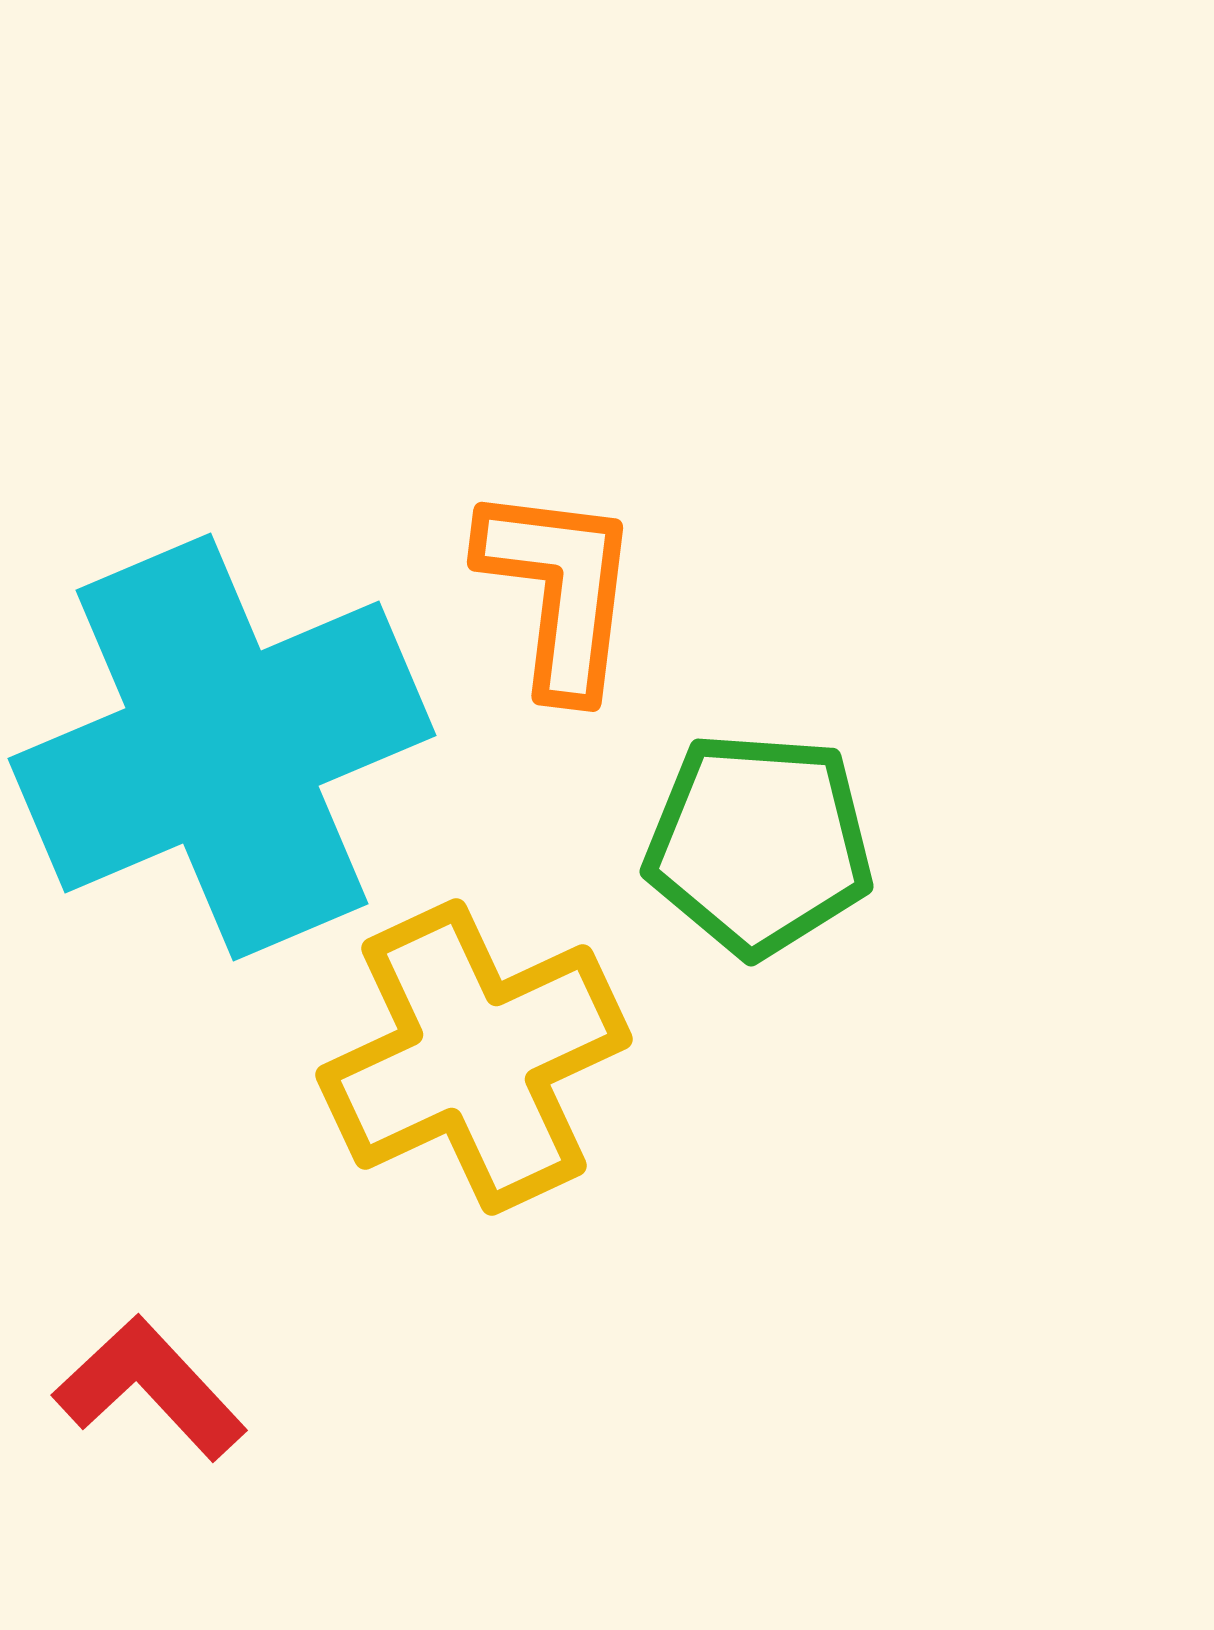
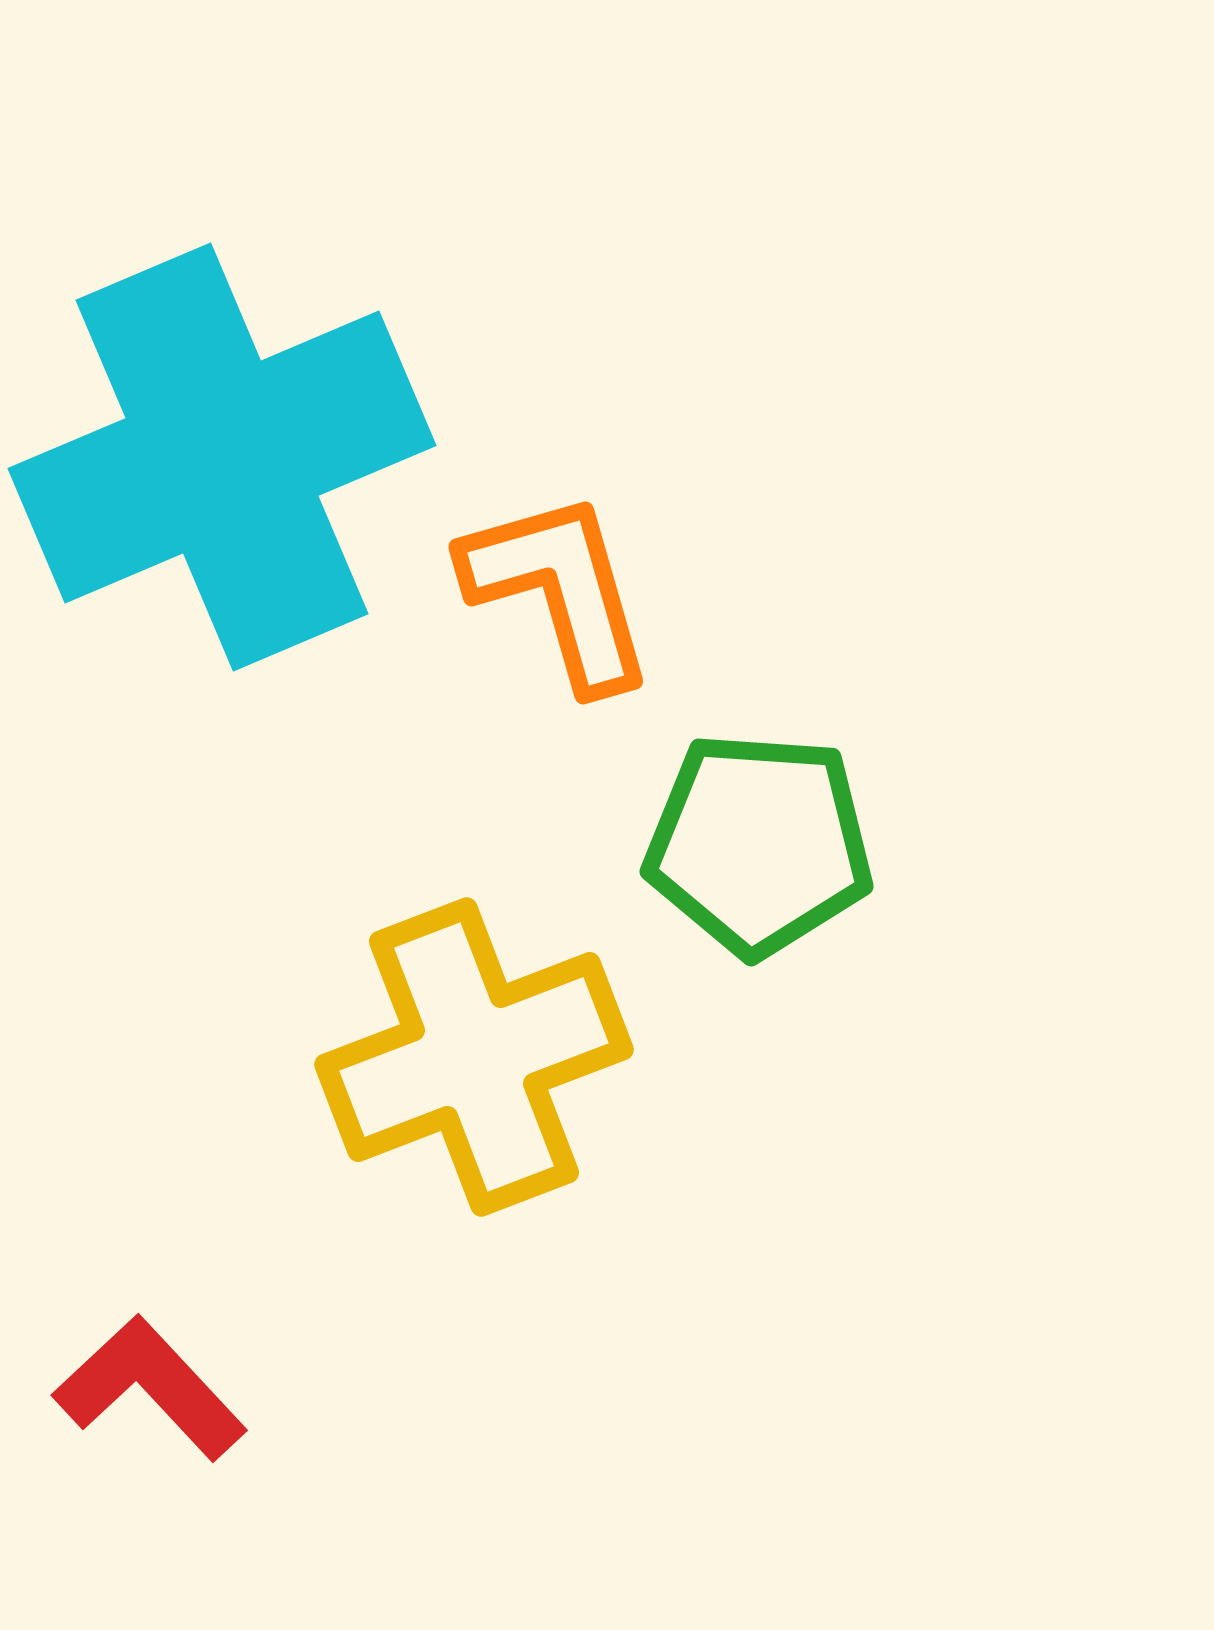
orange L-shape: rotated 23 degrees counterclockwise
cyan cross: moved 290 px up
yellow cross: rotated 4 degrees clockwise
